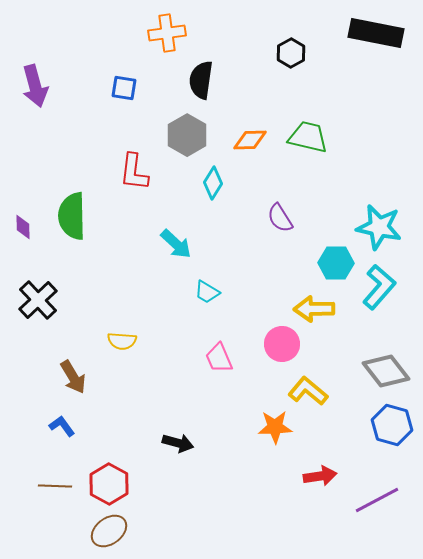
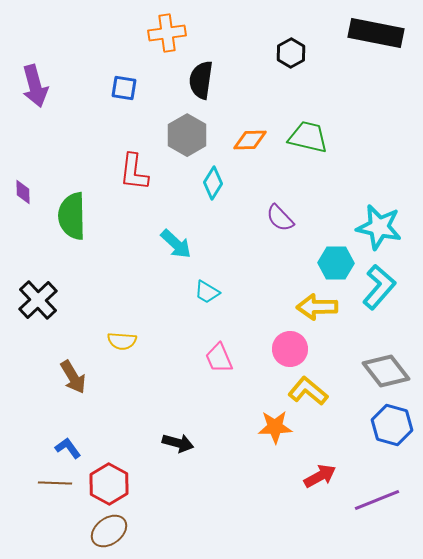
purple semicircle: rotated 12 degrees counterclockwise
purple diamond: moved 35 px up
yellow arrow: moved 3 px right, 2 px up
pink circle: moved 8 px right, 5 px down
blue L-shape: moved 6 px right, 22 px down
red arrow: rotated 20 degrees counterclockwise
brown line: moved 3 px up
purple line: rotated 6 degrees clockwise
